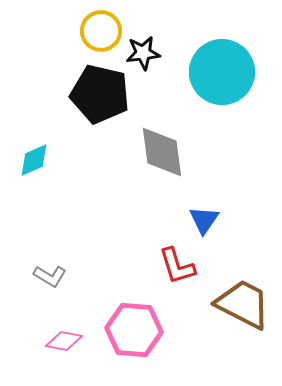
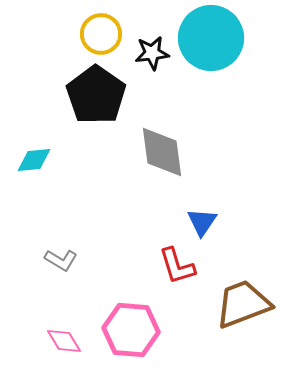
yellow circle: moved 3 px down
black star: moved 9 px right
cyan circle: moved 11 px left, 34 px up
black pentagon: moved 4 px left, 1 px down; rotated 22 degrees clockwise
cyan diamond: rotated 18 degrees clockwise
blue triangle: moved 2 px left, 2 px down
gray L-shape: moved 11 px right, 16 px up
brown trapezoid: rotated 48 degrees counterclockwise
pink hexagon: moved 3 px left
pink diamond: rotated 48 degrees clockwise
